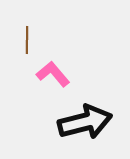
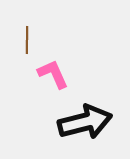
pink L-shape: rotated 16 degrees clockwise
